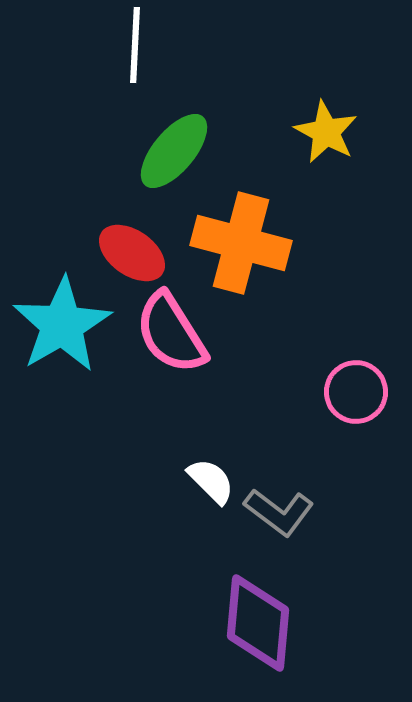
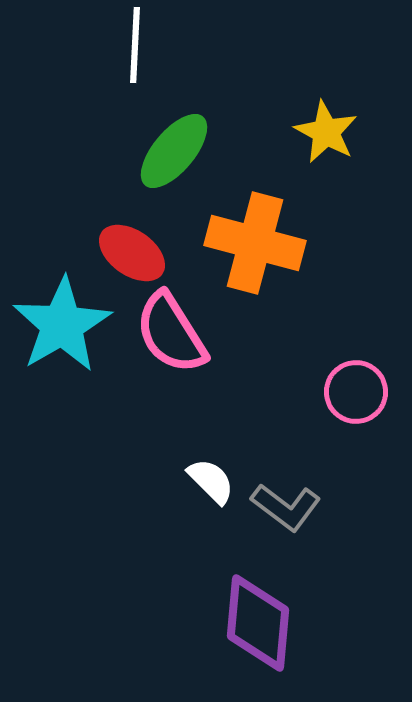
orange cross: moved 14 px right
gray L-shape: moved 7 px right, 5 px up
